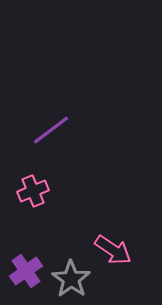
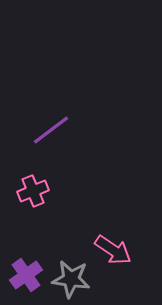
purple cross: moved 4 px down
gray star: rotated 27 degrees counterclockwise
